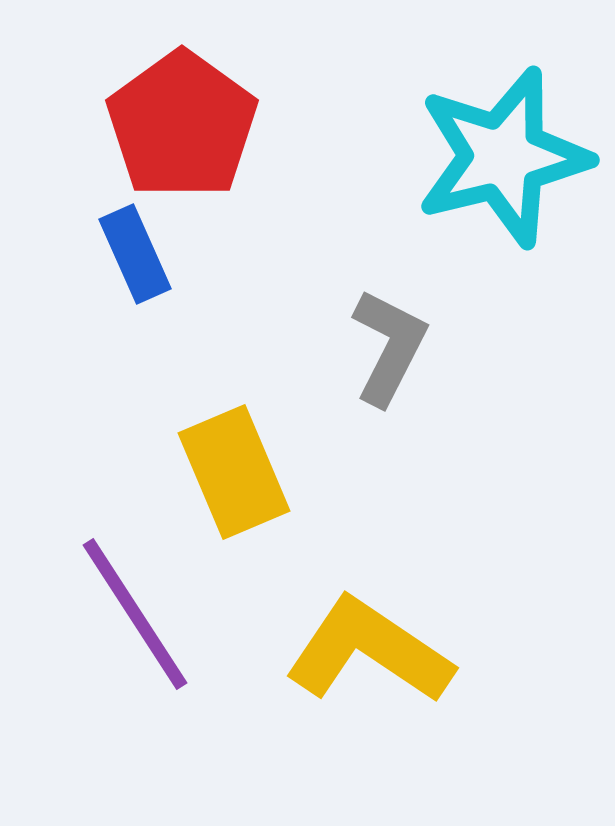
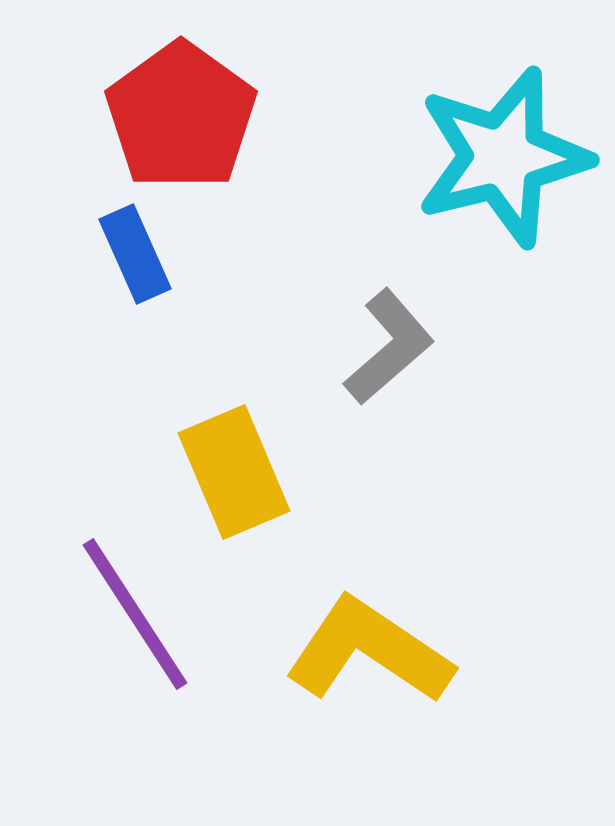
red pentagon: moved 1 px left, 9 px up
gray L-shape: rotated 22 degrees clockwise
